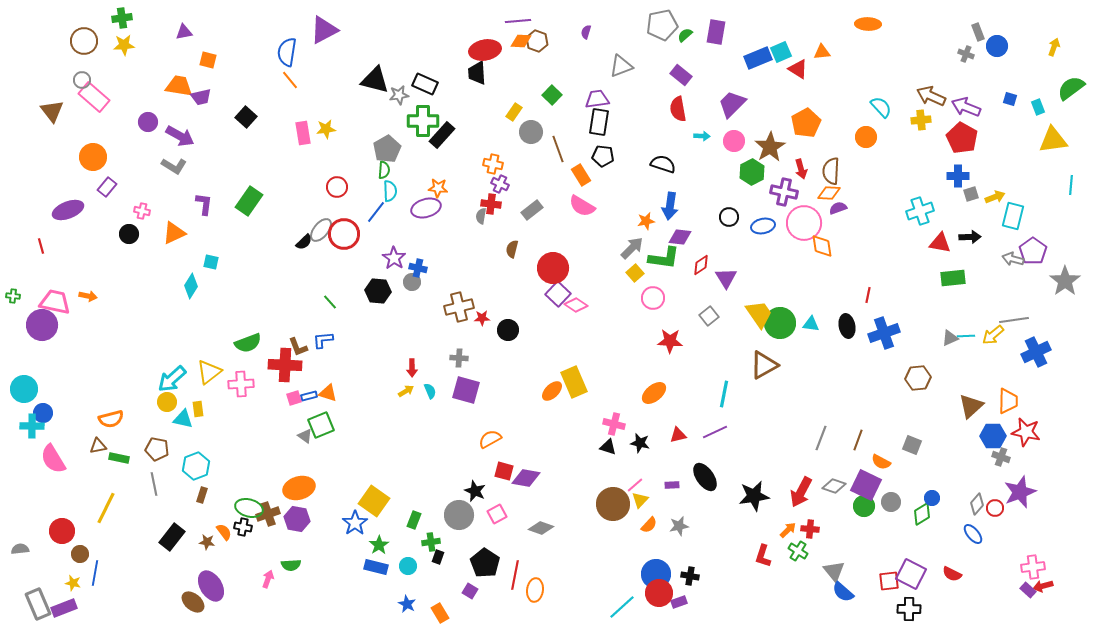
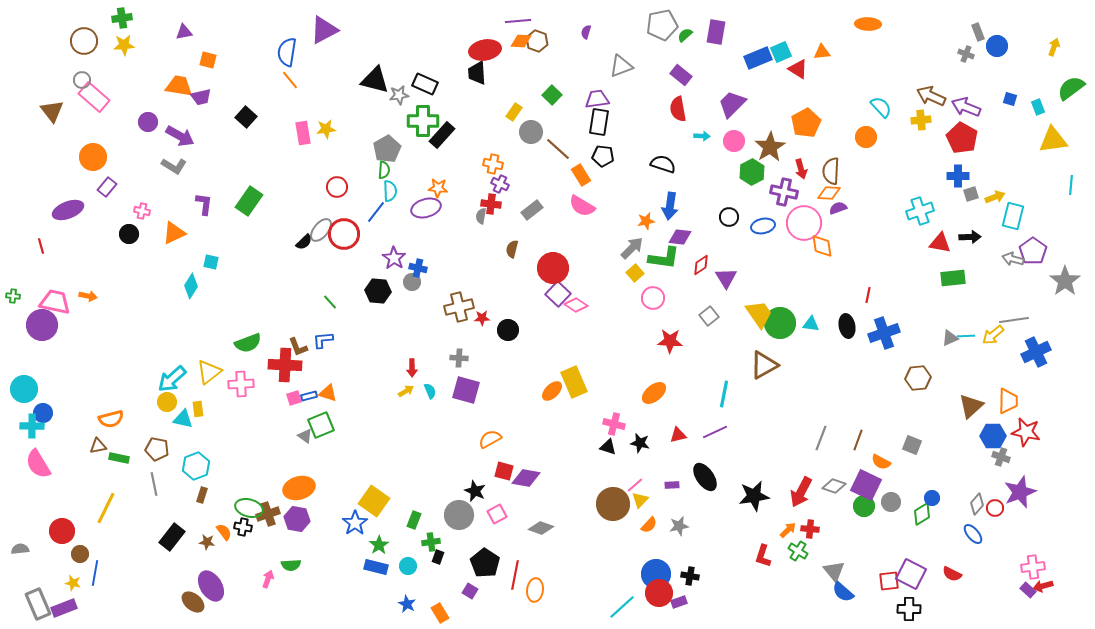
brown line at (558, 149): rotated 28 degrees counterclockwise
pink semicircle at (53, 459): moved 15 px left, 5 px down
